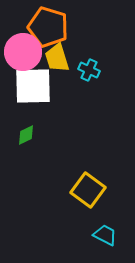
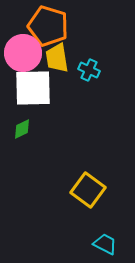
orange pentagon: moved 1 px up
pink circle: moved 1 px down
yellow trapezoid: rotated 8 degrees clockwise
white square: moved 2 px down
green diamond: moved 4 px left, 6 px up
cyan trapezoid: moved 9 px down
